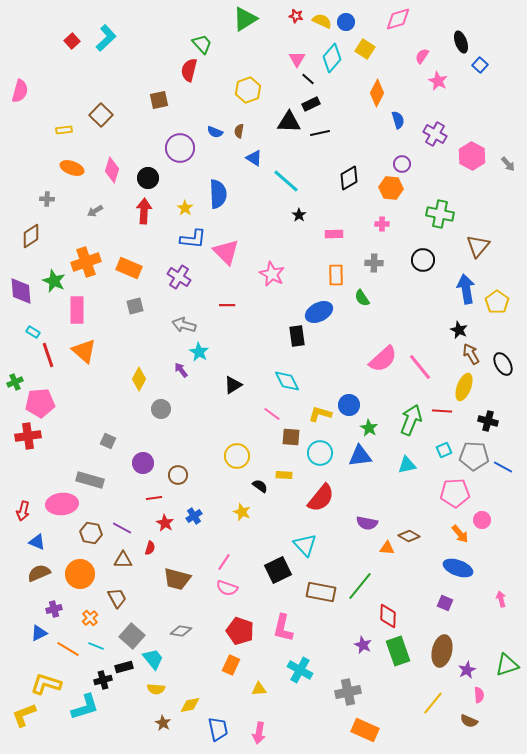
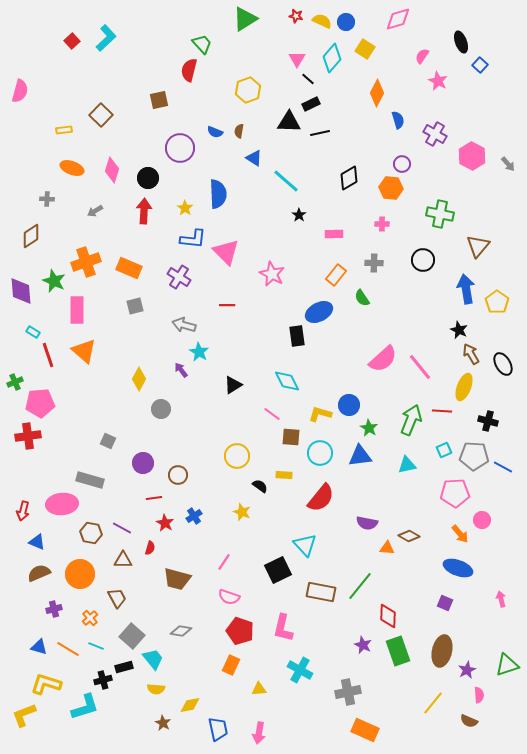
orange rectangle at (336, 275): rotated 40 degrees clockwise
pink semicircle at (227, 588): moved 2 px right, 9 px down
blue triangle at (39, 633): moved 14 px down; rotated 42 degrees clockwise
